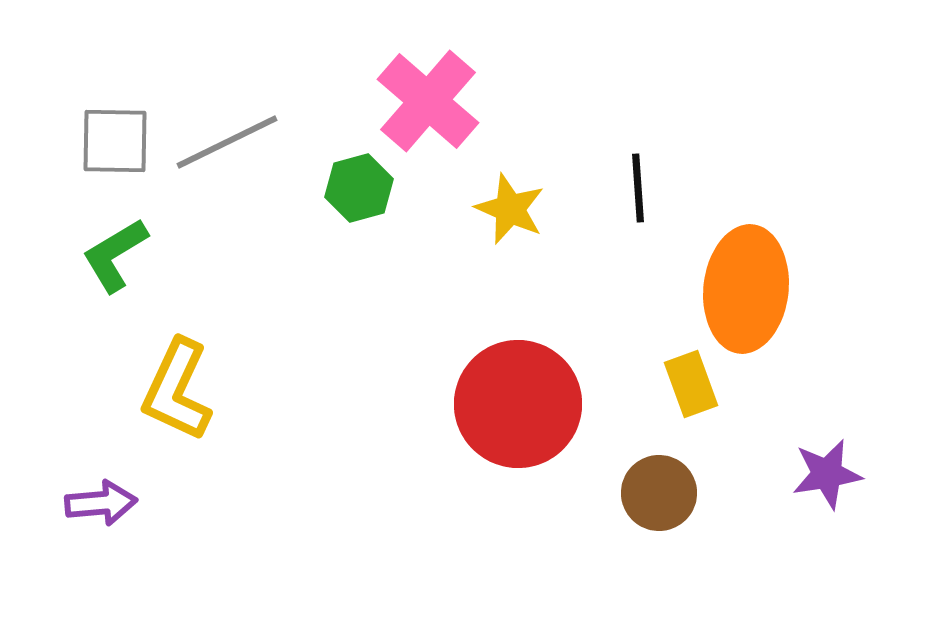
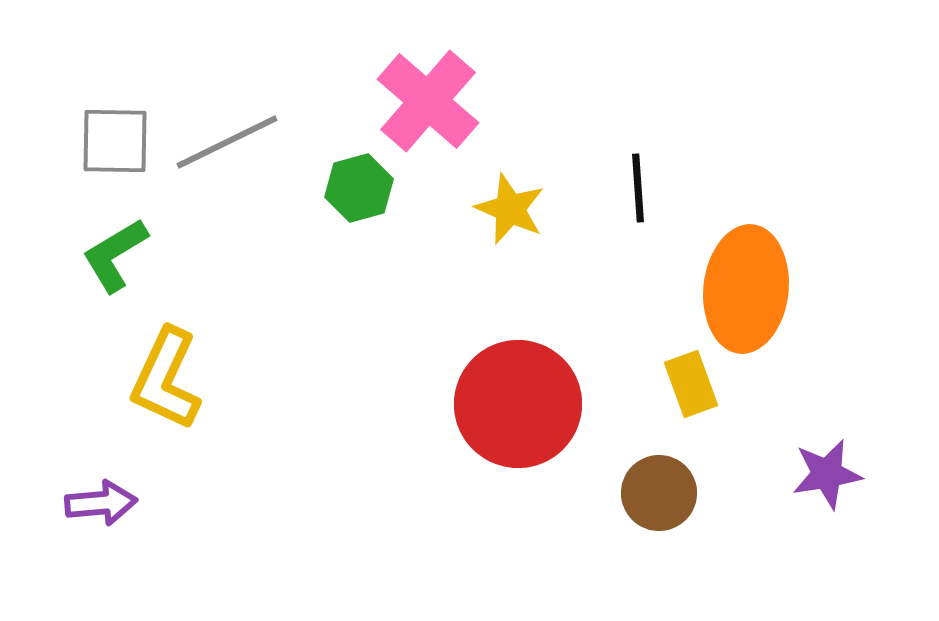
yellow L-shape: moved 11 px left, 11 px up
